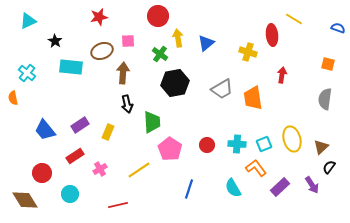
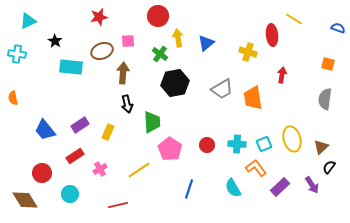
cyan cross at (27, 73): moved 10 px left, 19 px up; rotated 30 degrees counterclockwise
